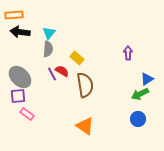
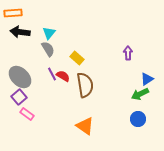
orange rectangle: moved 1 px left, 2 px up
gray semicircle: rotated 35 degrees counterclockwise
red semicircle: moved 1 px right, 5 px down
purple square: moved 1 px right, 1 px down; rotated 35 degrees counterclockwise
